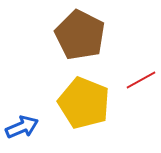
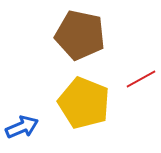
brown pentagon: rotated 15 degrees counterclockwise
red line: moved 1 px up
